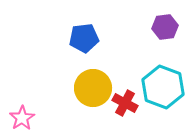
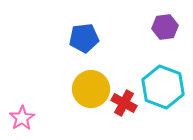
yellow circle: moved 2 px left, 1 px down
red cross: moved 1 px left
